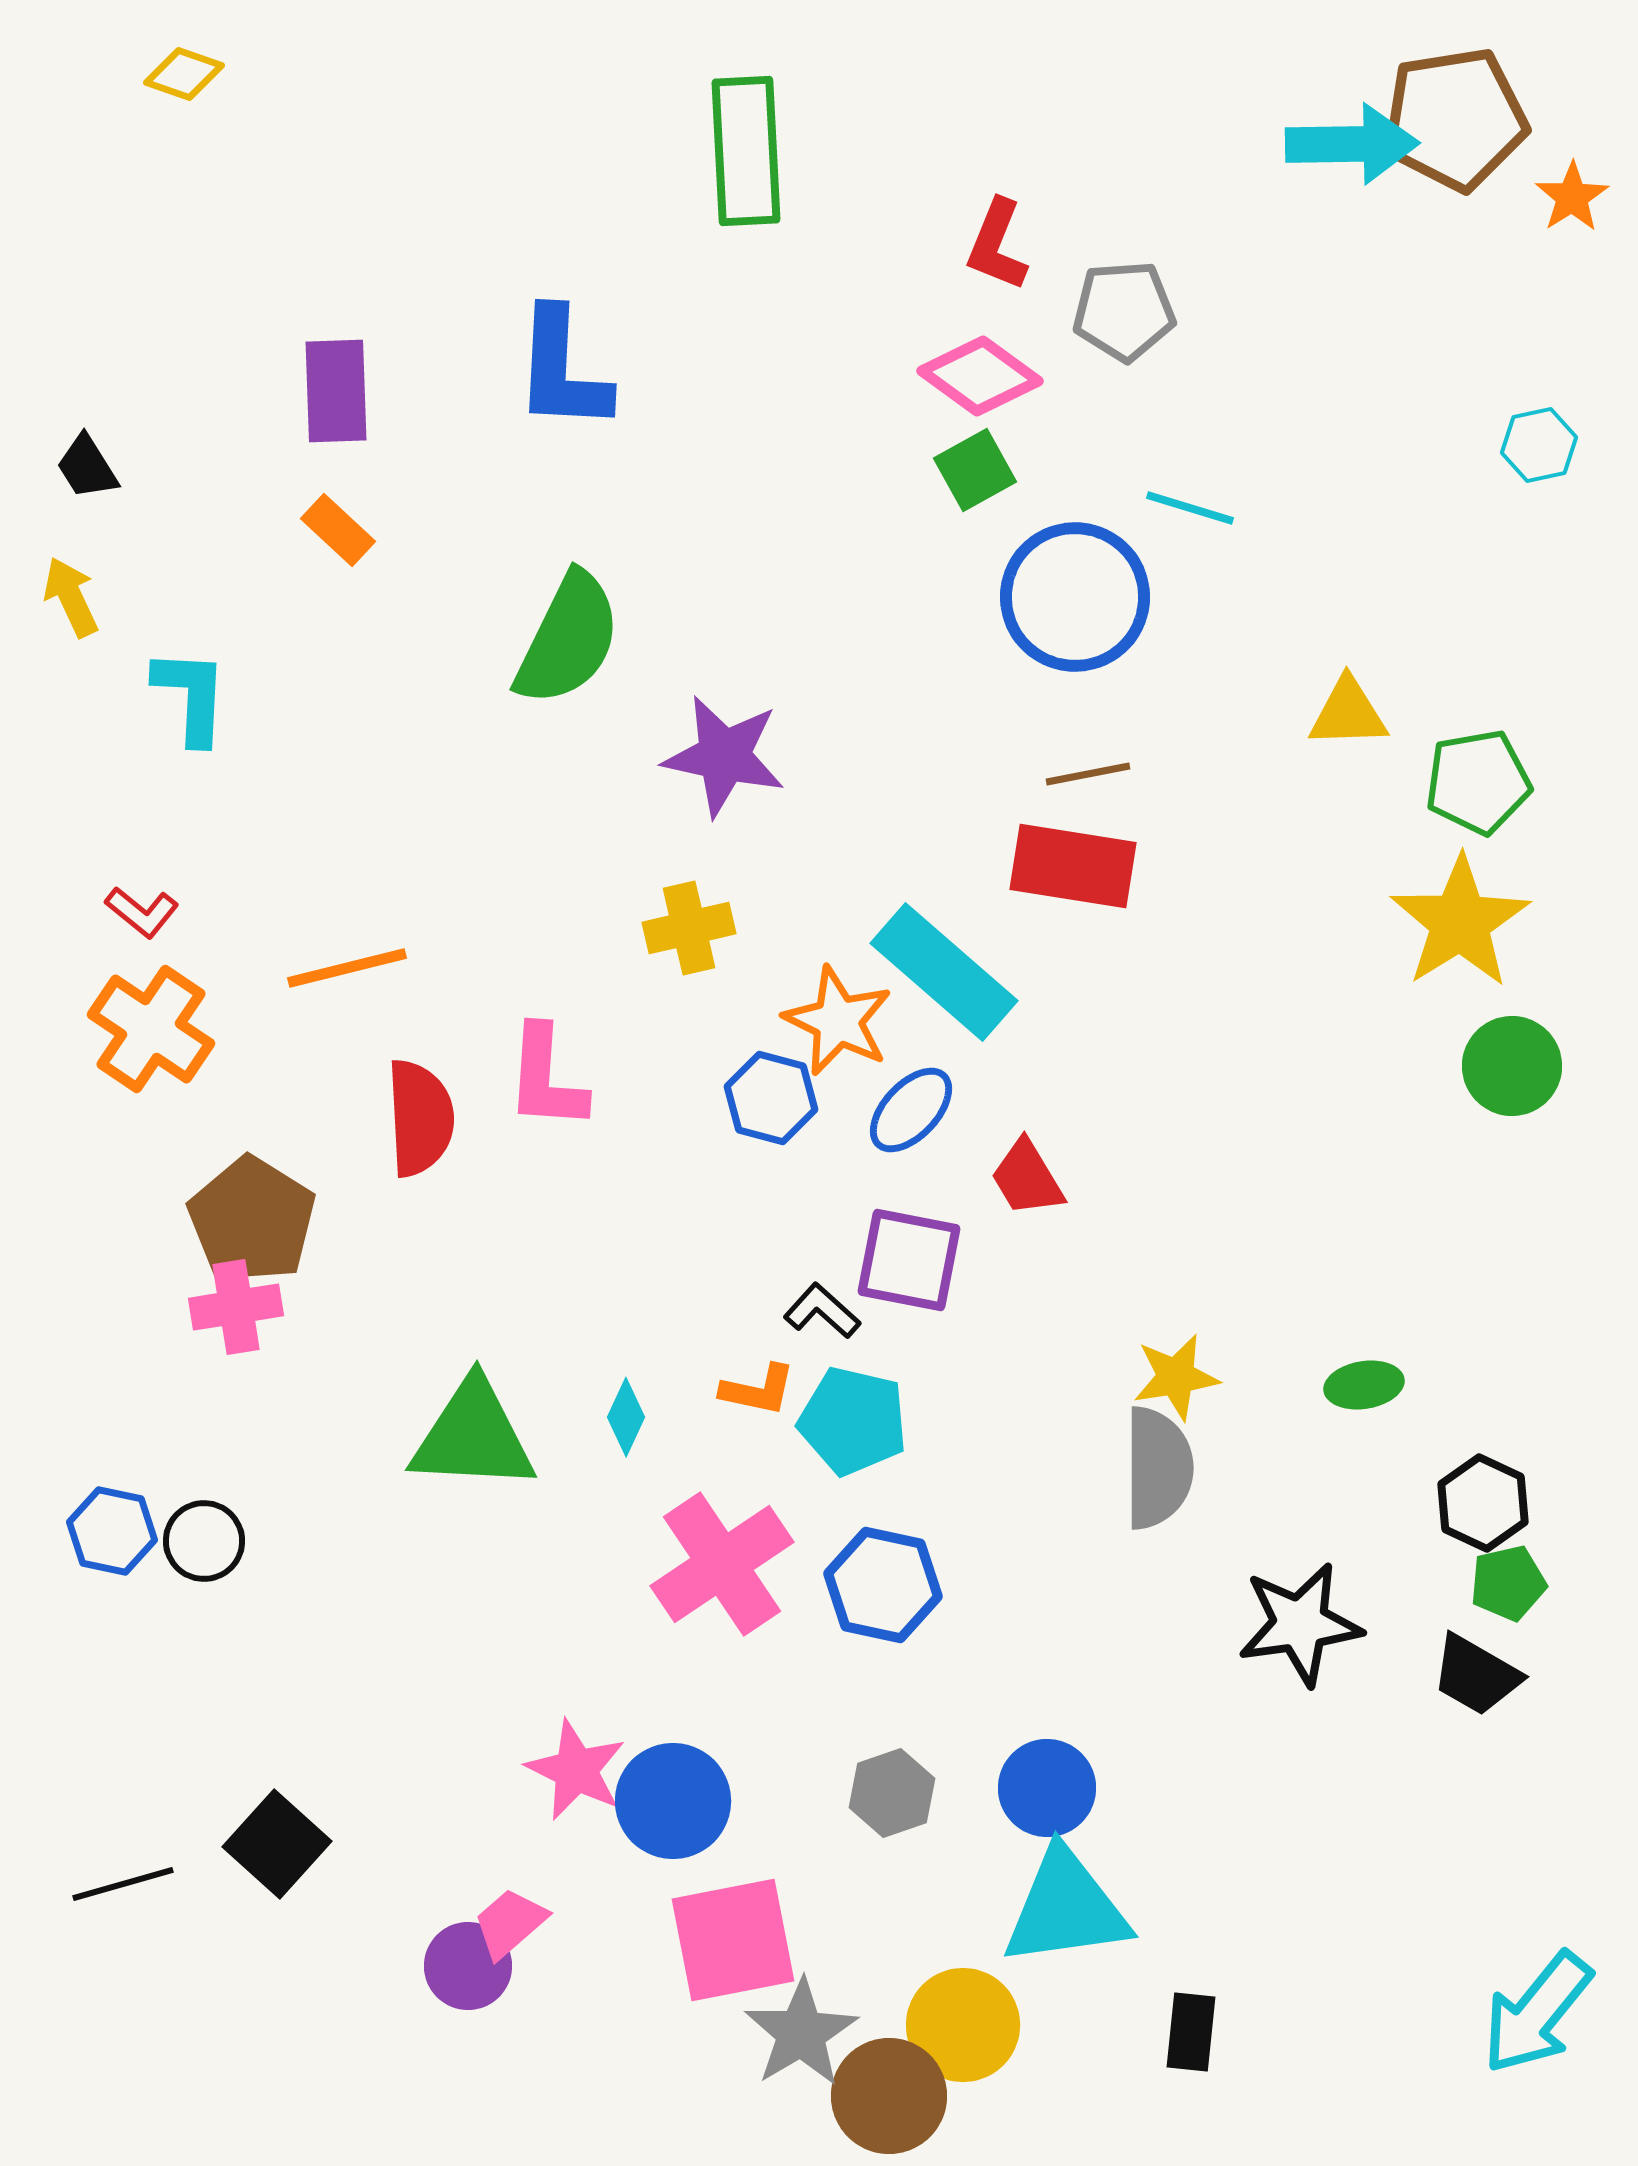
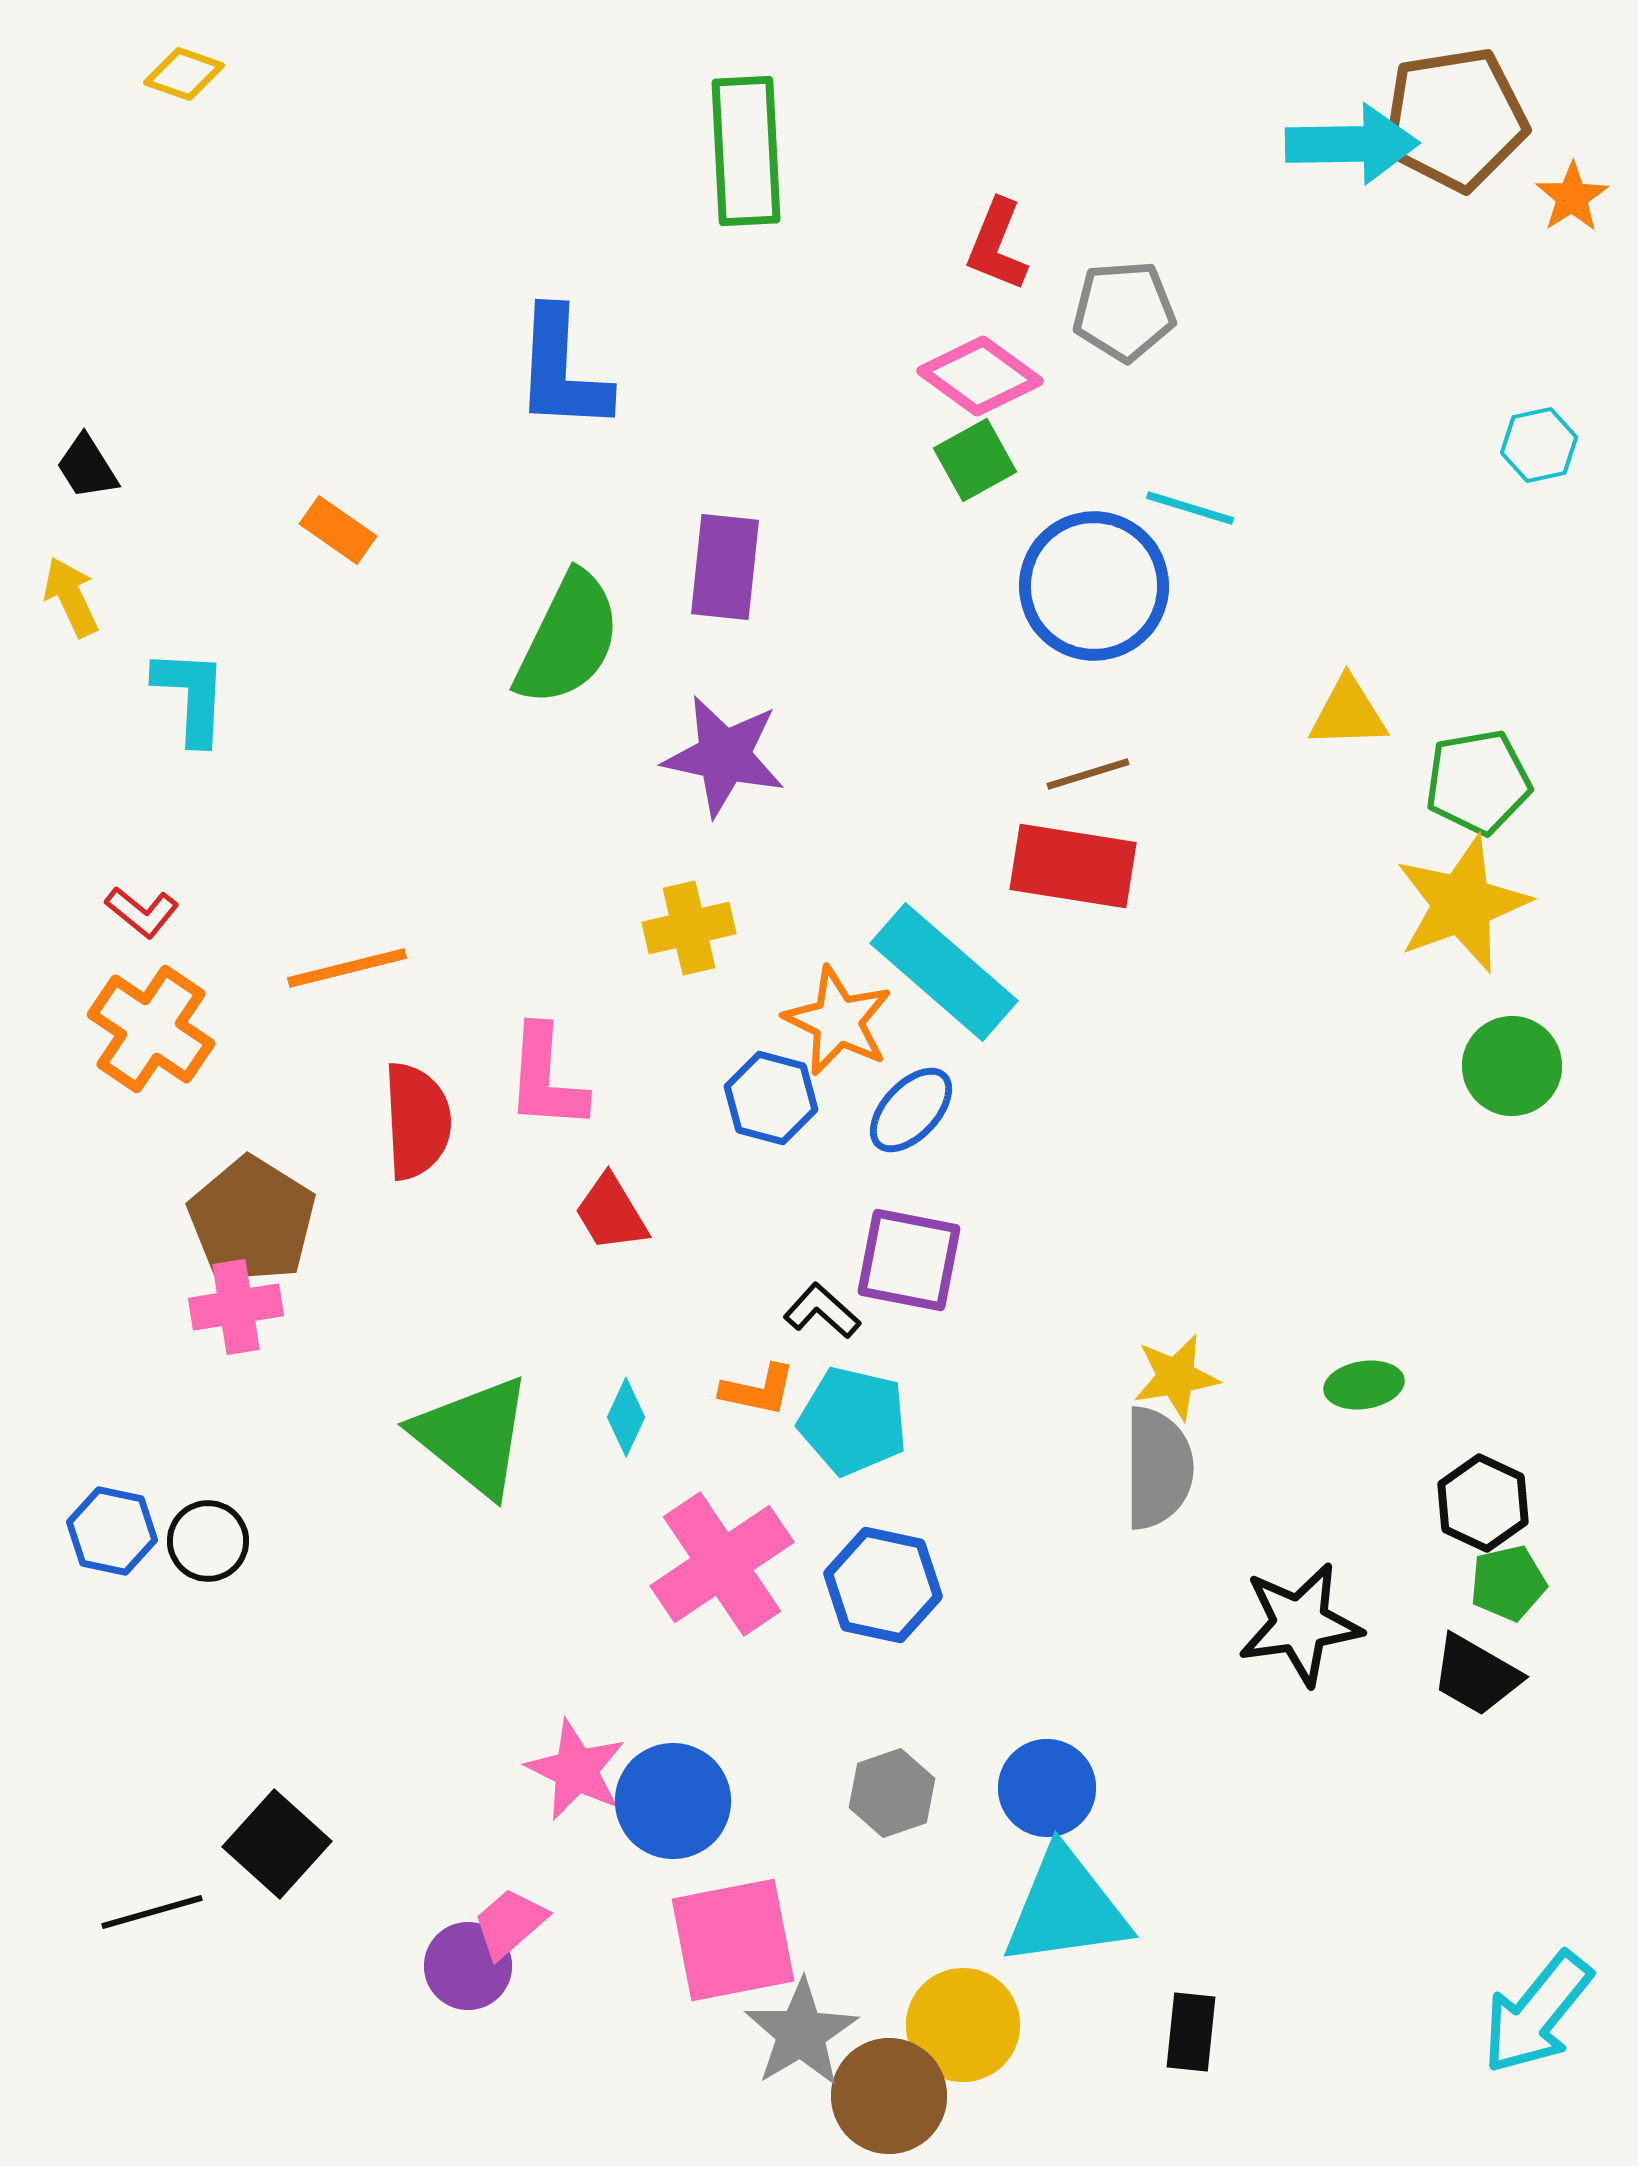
purple rectangle at (336, 391): moved 389 px right, 176 px down; rotated 8 degrees clockwise
green square at (975, 470): moved 10 px up
orange rectangle at (338, 530): rotated 8 degrees counterclockwise
blue circle at (1075, 597): moved 19 px right, 11 px up
brown line at (1088, 774): rotated 6 degrees counterclockwise
yellow star at (1460, 922): moved 2 px right, 18 px up; rotated 12 degrees clockwise
red semicircle at (420, 1118): moved 3 px left, 3 px down
red trapezoid at (1027, 1178): moved 416 px left, 35 px down
green triangle at (473, 1436): rotated 36 degrees clockwise
black circle at (204, 1541): moved 4 px right
black line at (123, 1884): moved 29 px right, 28 px down
